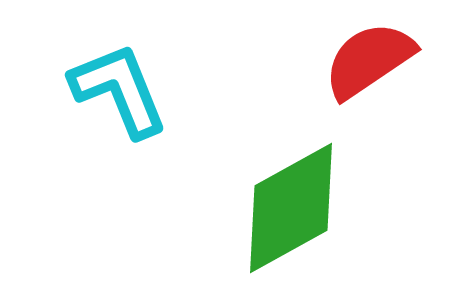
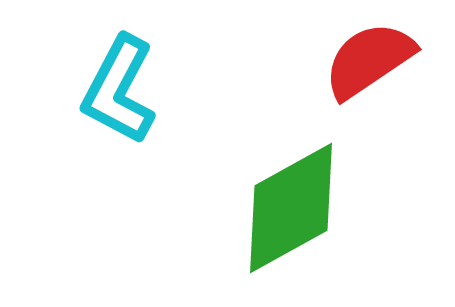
cyan L-shape: rotated 130 degrees counterclockwise
